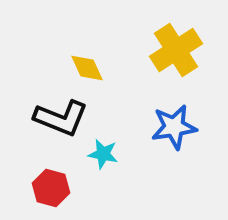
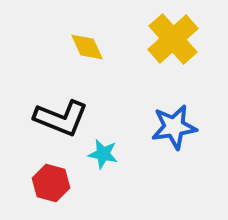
yellow cross: moved 3 px left, 11 px up; rotated 9 degrees counterclockwise
yellow diamond: moved 21 px up
red hexagon: moved 5 px up
